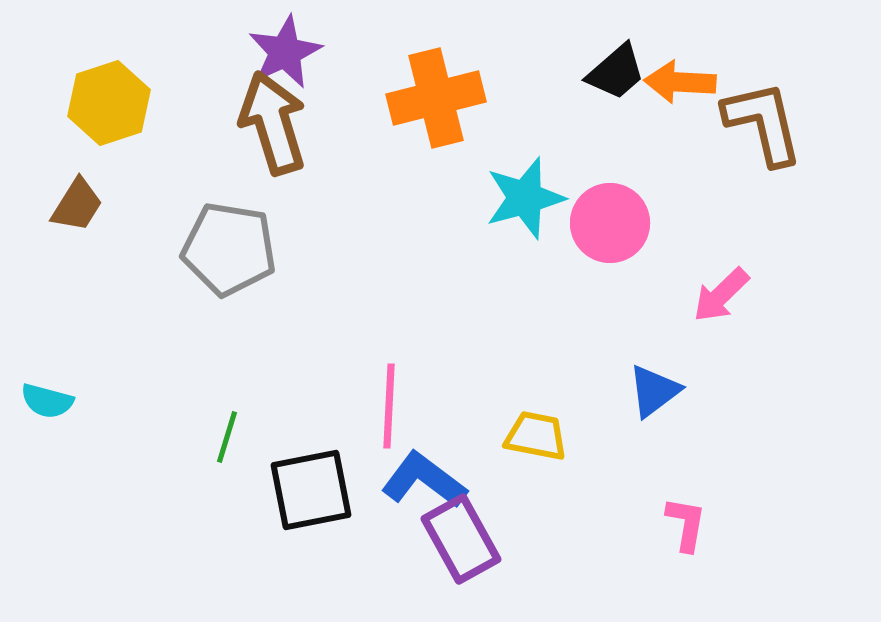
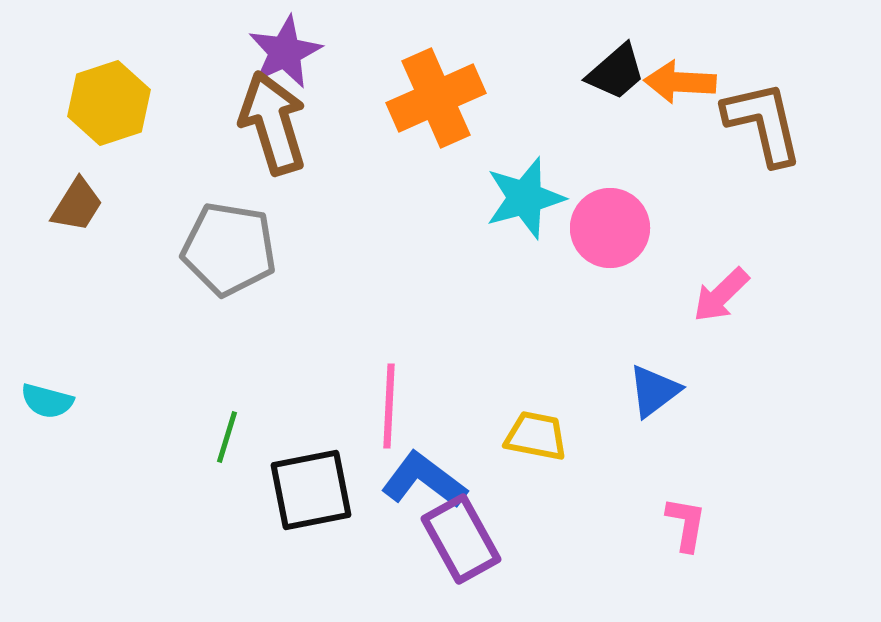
orange cross: rotated 10 degrees counterclockwise
pink circle: moved 5 px down
